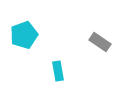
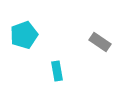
cyan rectangle: moved 1 px left
